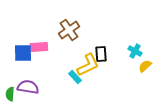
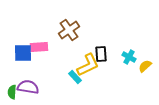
cyan cross: moved 6 px left, 6 px down
green semicircle: moved 2 px right, 2 px up
